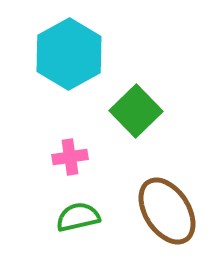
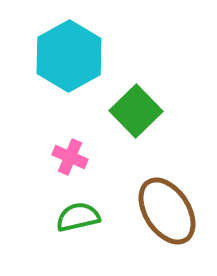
cyan hexagon: moved 2 px down
pink cross: rotated 32 degrees clockwise
